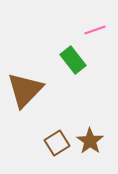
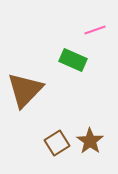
green rectangle: rotated 28 degrees counterclockwise
